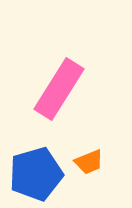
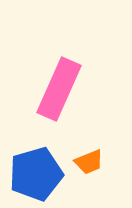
pink rectangle: rotated 8 degrees counterclockwise
